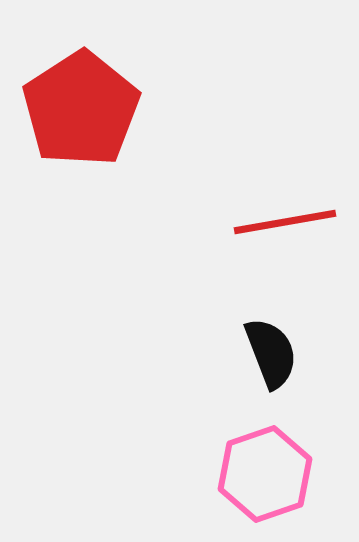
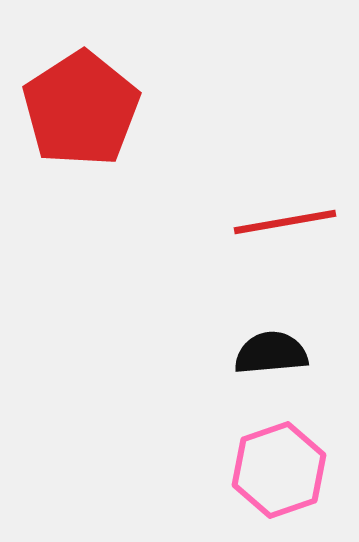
black semicircle: rotated 74 degrees counterclockwise
pink hexagon: moved 14 px right, 4 px up
